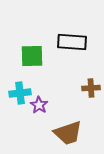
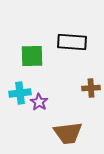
purple star: moved 3 px up
brown trapezoid: rotated 12 degrees clockwise
